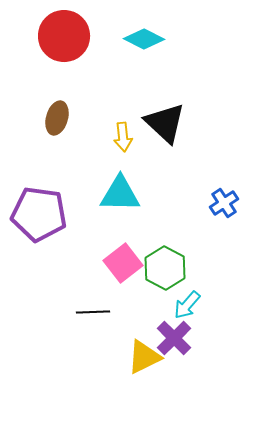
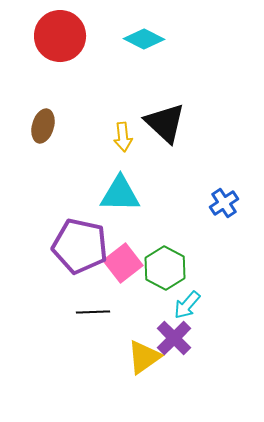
red circle: moved 4 px left
brown ellipse: moved 14 px left, 8 px down
purple pentagon: moved 41 px right, 32 px down; rotated 4 degrees clockwise
yellow triangle: rotated 9 degrees counterclockwise
